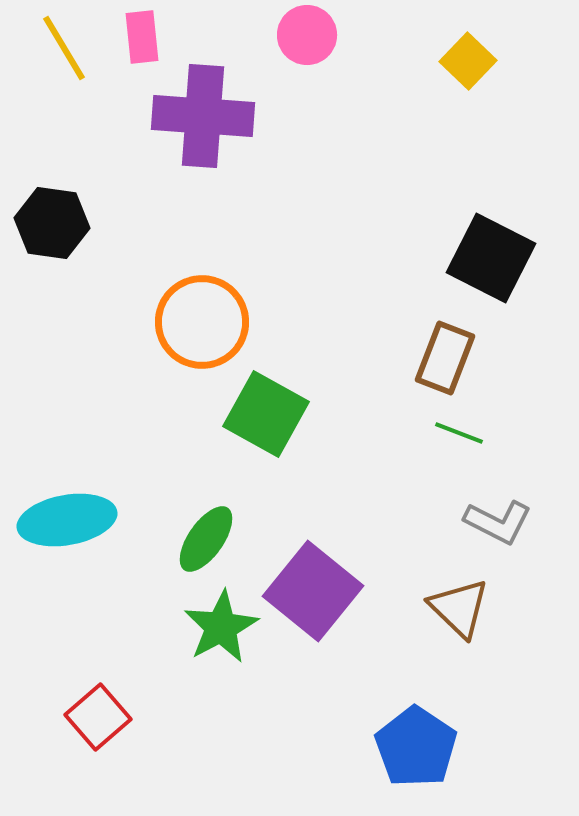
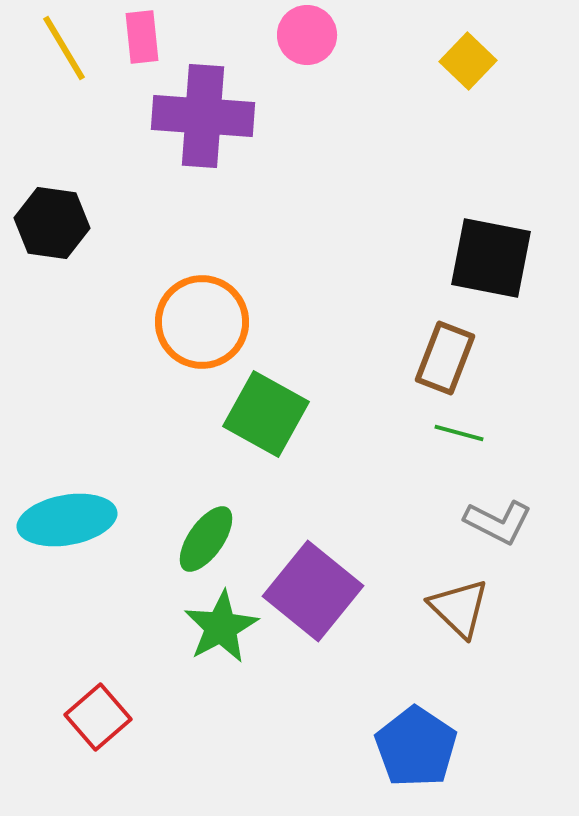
black square: rotated 16 degrees counterclockwise
green line: rotated 6 degrees counterclockwise
